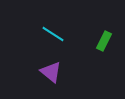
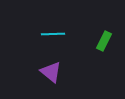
cyan line: rotated 35 degrees counterclockwise
